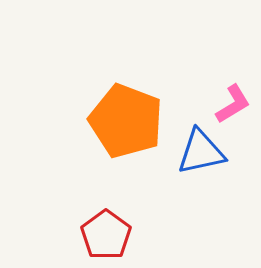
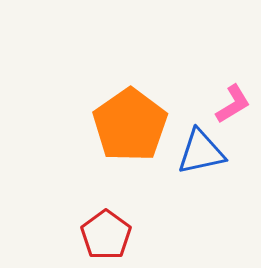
orange pentagon: moved 4 px right, 4 px down; rotated 16 degrees clockwise
